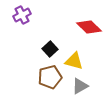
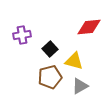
purple cross: moved 20 px down; rotated 18 degrees clockwise
red diamond: rotated 50 degrees counterclockwise
